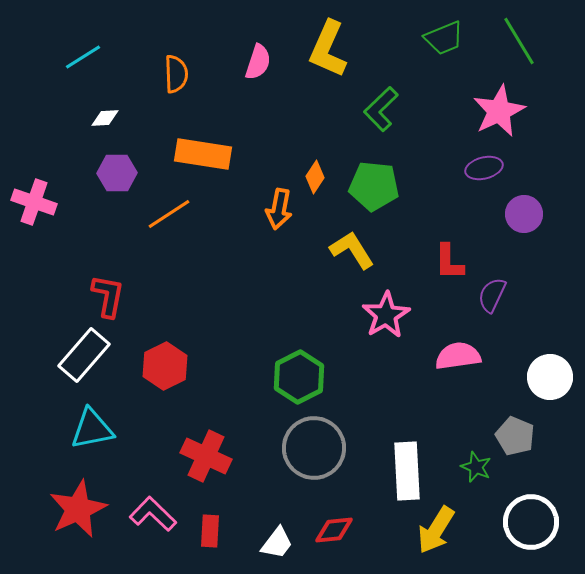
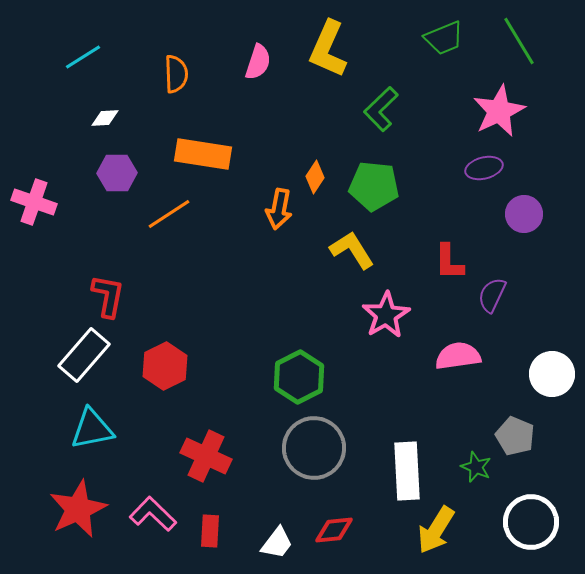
white circle at (550, 377): moved 2 px right, 3 px up
